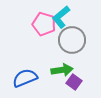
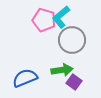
pink pentagon: moved 4 px up
